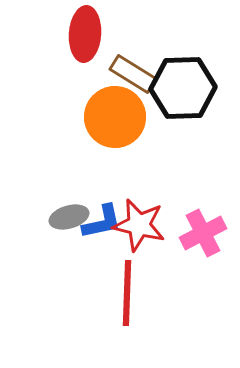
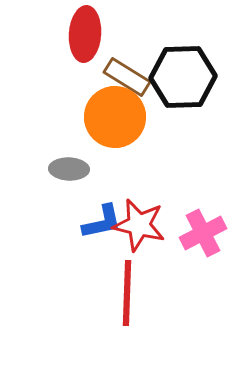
brown rectangle: moved 6 px left, 3 px down
black hexagon: moved 11 px up
gray ellipse: moved 48 px up; rotated 18 degrees clockwise
